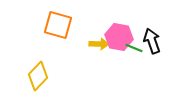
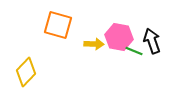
yellow arrow: moved 5 px left
green line: moved 3 px down
yellow diamond: moved 12 px left, 4 px up
